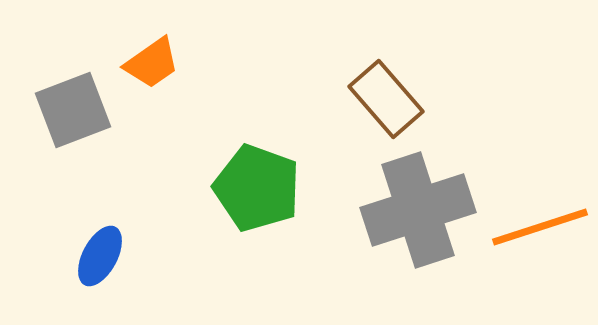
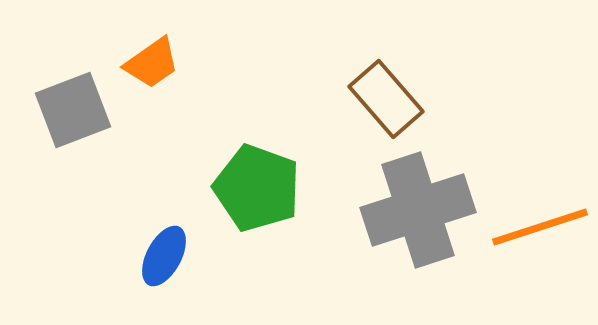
blue ellipse: moved 64 px right
